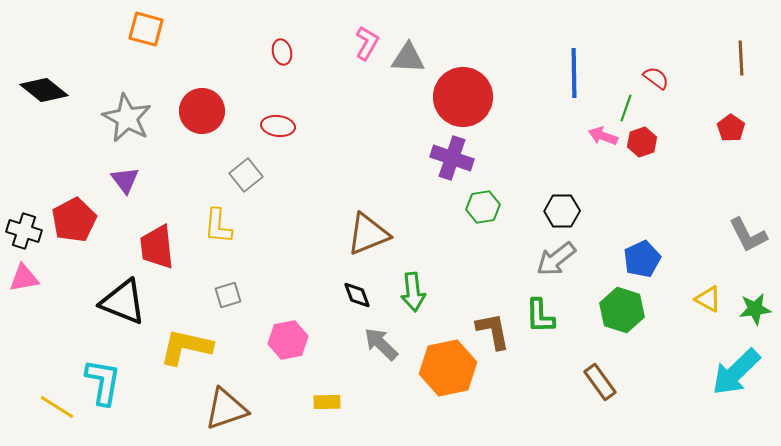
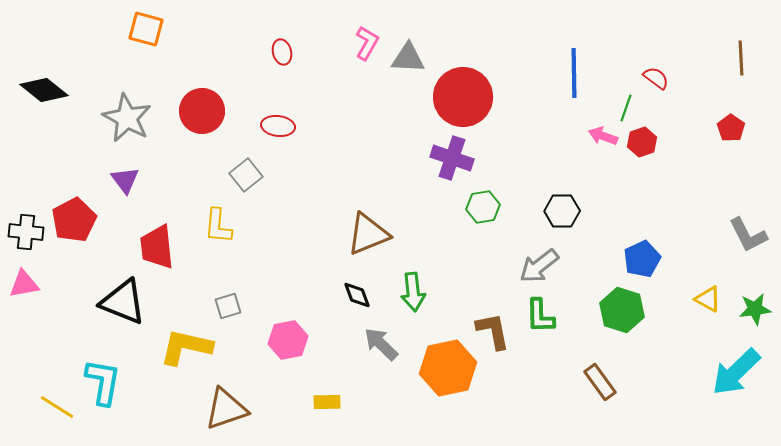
black cross at (24, 231): moved 2 px right, 1 px down; rotated 12 degrees counterclockwise
gray arrow at (556, 259): moved 17 px left, 7 px down
pink triangle at (24, 278): moved 6 px down
gray square at (228, 295): moved 11 px down
